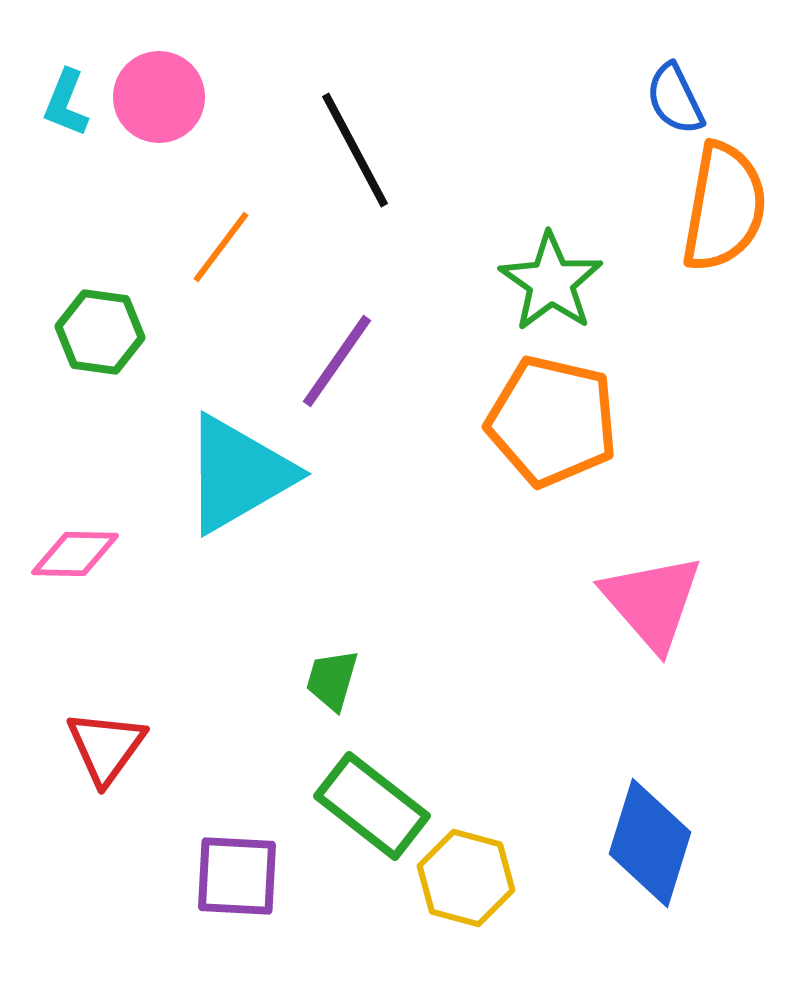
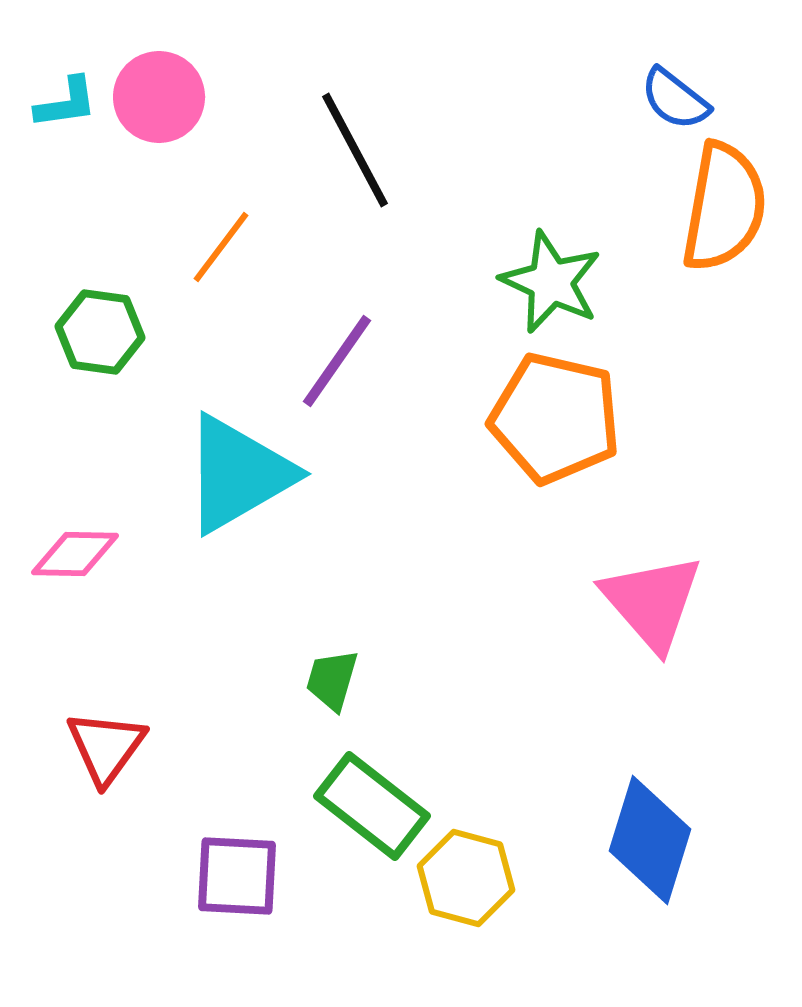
blue semicircle: rotated 26 degrees counterclockwise
cyan L-shape: rotated 120 degrees counterclockwise
green star: rotated 10 degrees counterclockwise
orange pentagon: moved 3 px right, 3 px up
blue diamond: moved 3 px up
